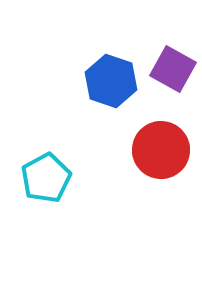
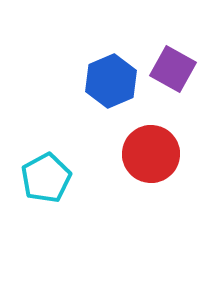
blue hexagon: rotated 18 degrees clockwise
red circle: moved 10 px left, 4 px down
